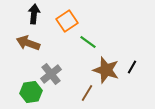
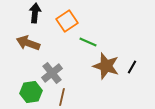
black arrow: moved 1 px right, 1 px up
green line: rotated 12 degrees counterclockwise
brown star: moved 4 px up
gray cross: moved 1 px right, 1 px up
brown line: moved 25 px left, 4 px down; rotated 18 degrees counterclockwise
